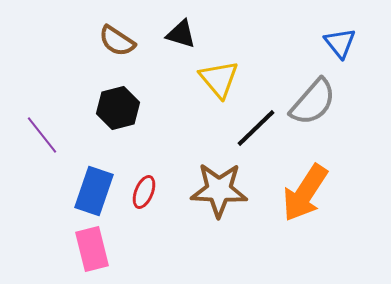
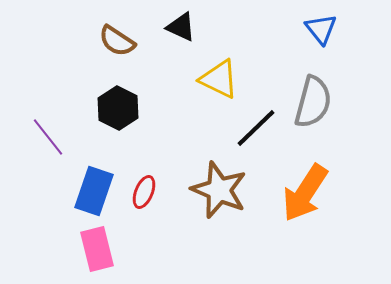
black triangle: moved 7 px up; rotated 8 degrees clockwise
blue triangle: moved 19 px left, 14 px up
yellow triangle: rotated 24 degrees counterclockwise
gray semicircle: rotated 26 degrees counterclockwise
black hexagon: rotated 18 degrees counterclockwise
purple line: moved 6 px right, 2 px down
brown star: rotated 20 degrees clockwise
pink rectangle: moved 5 px right
